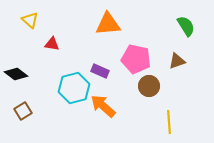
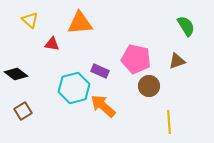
orange triangle: moved 28 px left, 1 px up
